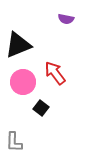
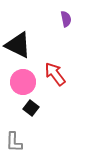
purple semicircle: rotated 112 degrees counterclockwise
black triangle: rotated 48 degrees clockwise
red arrow: moved 1 px down
black square: moved 10 px left
